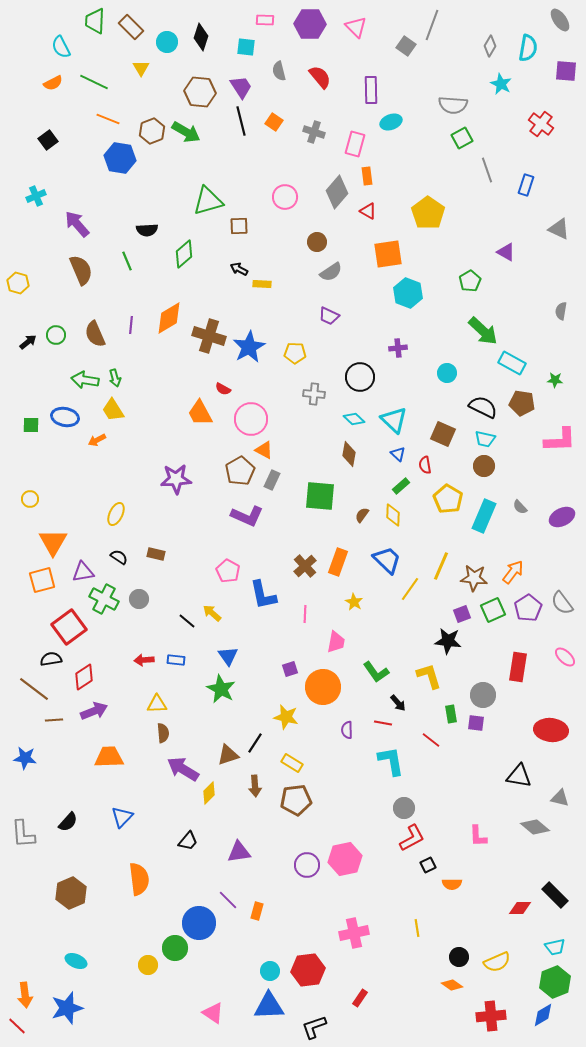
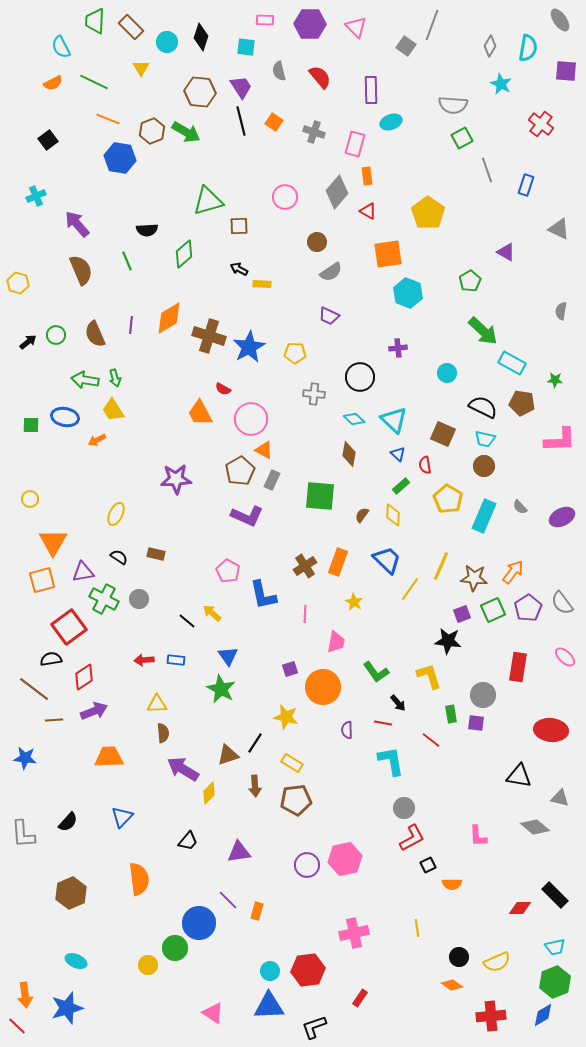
brown cross at (305, 566): rotated 10 degrees clockwise
